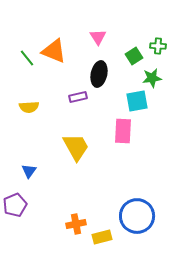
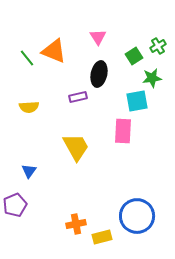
green cross: rotated 35 degrees counterclockwise
